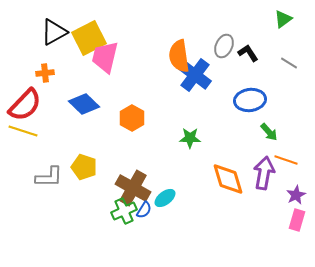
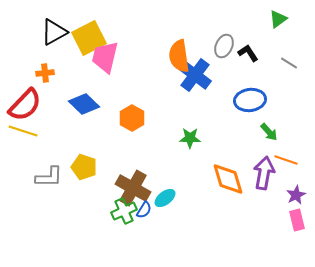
green triangle: moved 5 px left
pink rectangle: rotated 30 degrees counterclockwise
